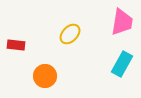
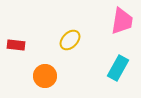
pink trapezoid: moved 1 px up
yellow ellipse: moved 6 px down
cyan rectangle: moved 4 px left, 4 px down
